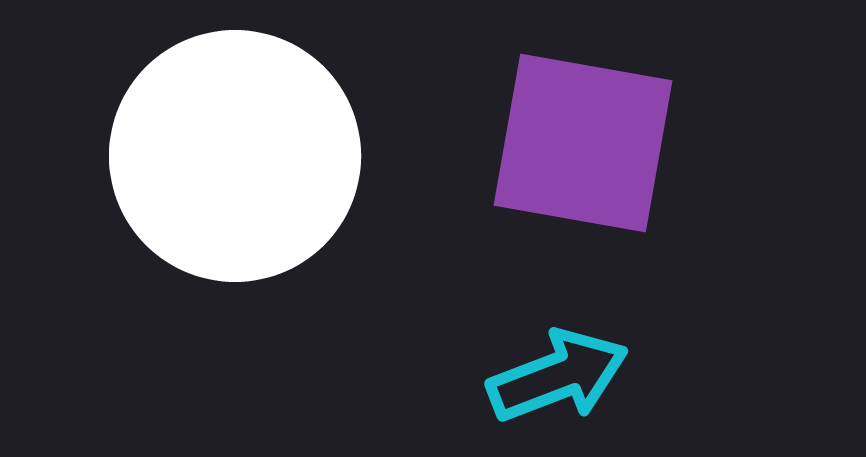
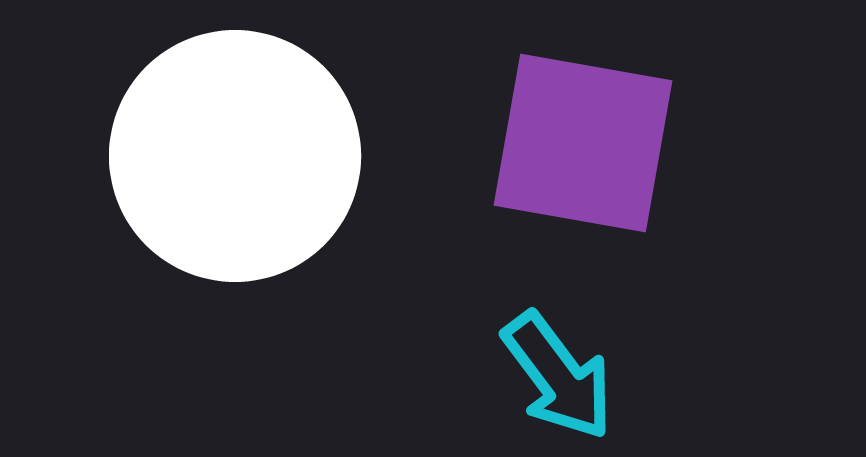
cyan arrow: rotated 74 degrees clockwise
